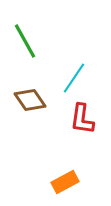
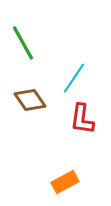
green line: moved 2 px left, 2 px down
